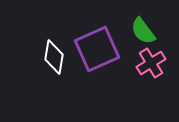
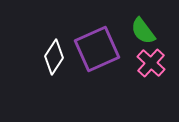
white diamond: rotated 24 degrees clockwise
pink cross: rotated 16 degrees counterclockwise
